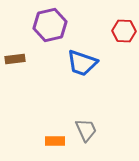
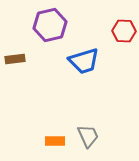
blue trapezoid: moved 2 px right, 2 px up; rotated 36 degrees counterclockwise
gray trapezoid: moved 2 px right, 6 px down
